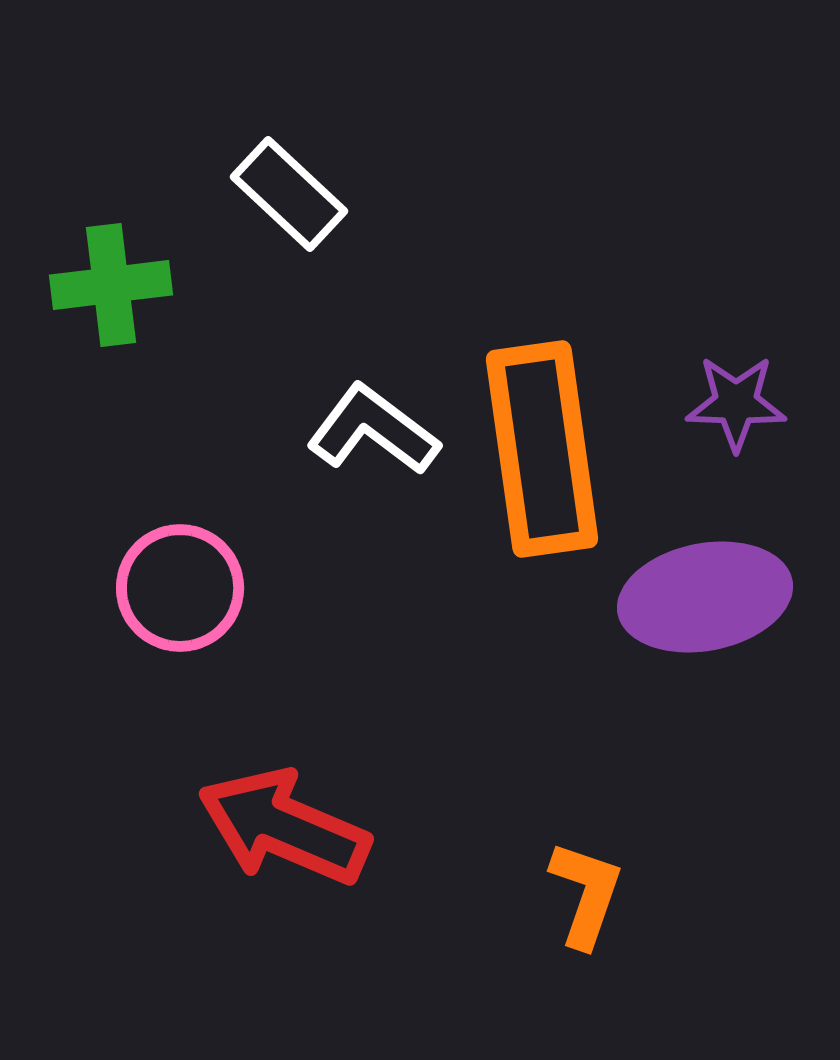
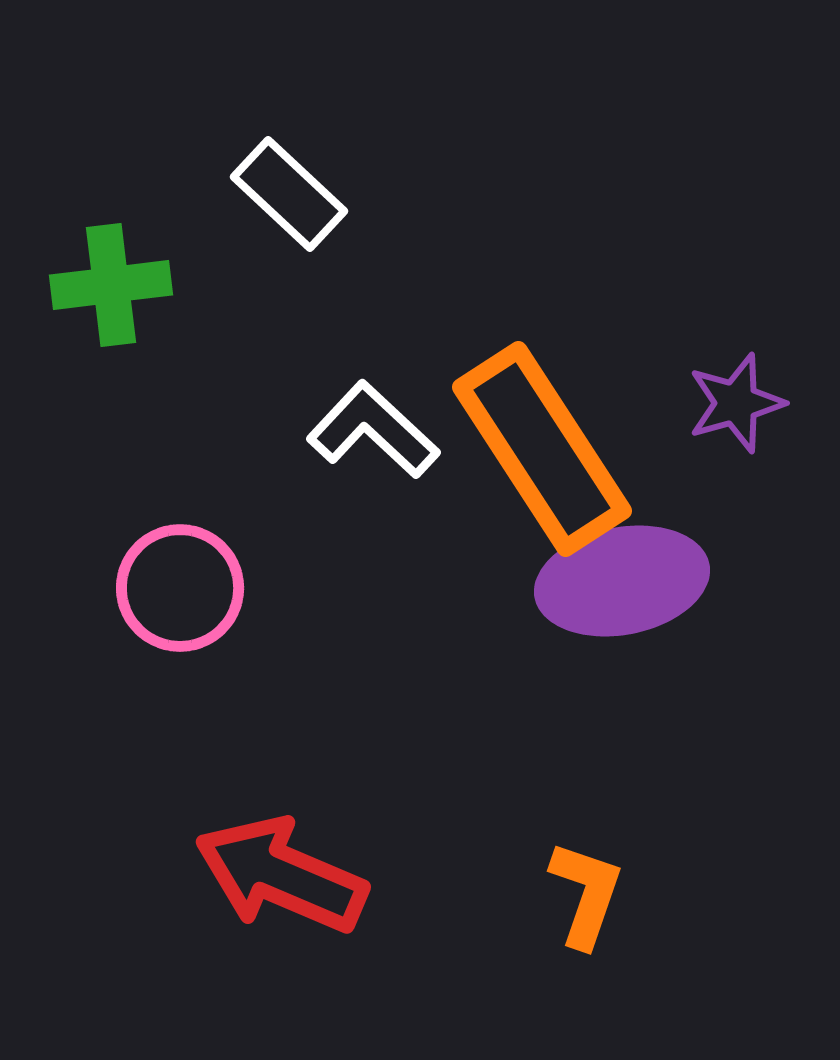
purple star: rotated 18 degrees counterclockwise
white L-shape: rotated 6 degrees clockwise
orange rectangle: rotated 25 degrees counterclockwise
purple ellipse: moved 83 px left, 16 px up
red arrow: moved 3 px left, 48 px down
